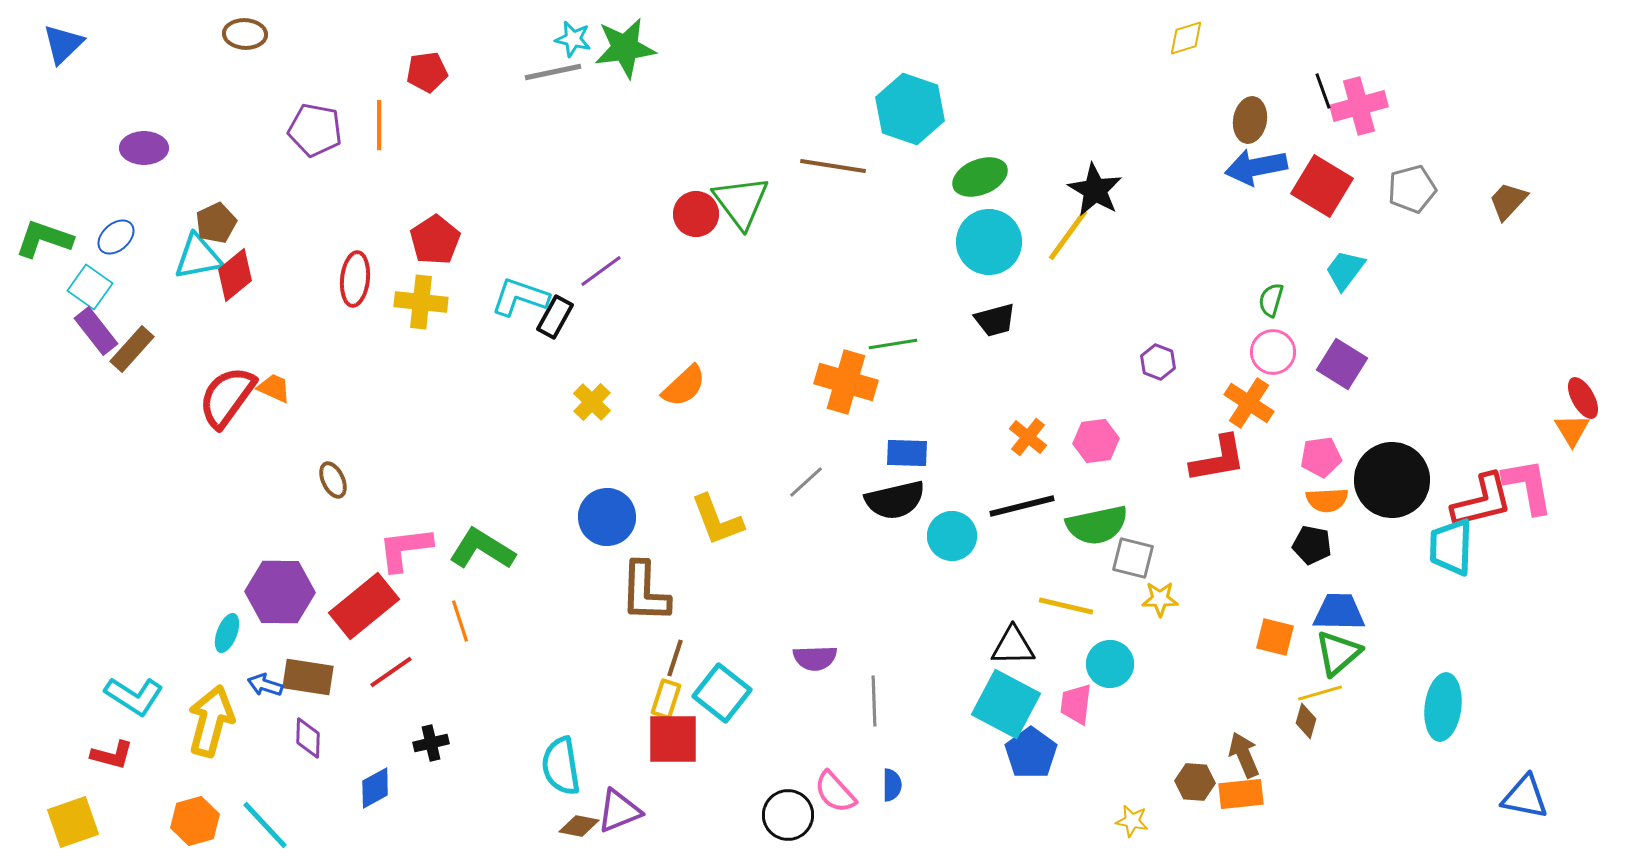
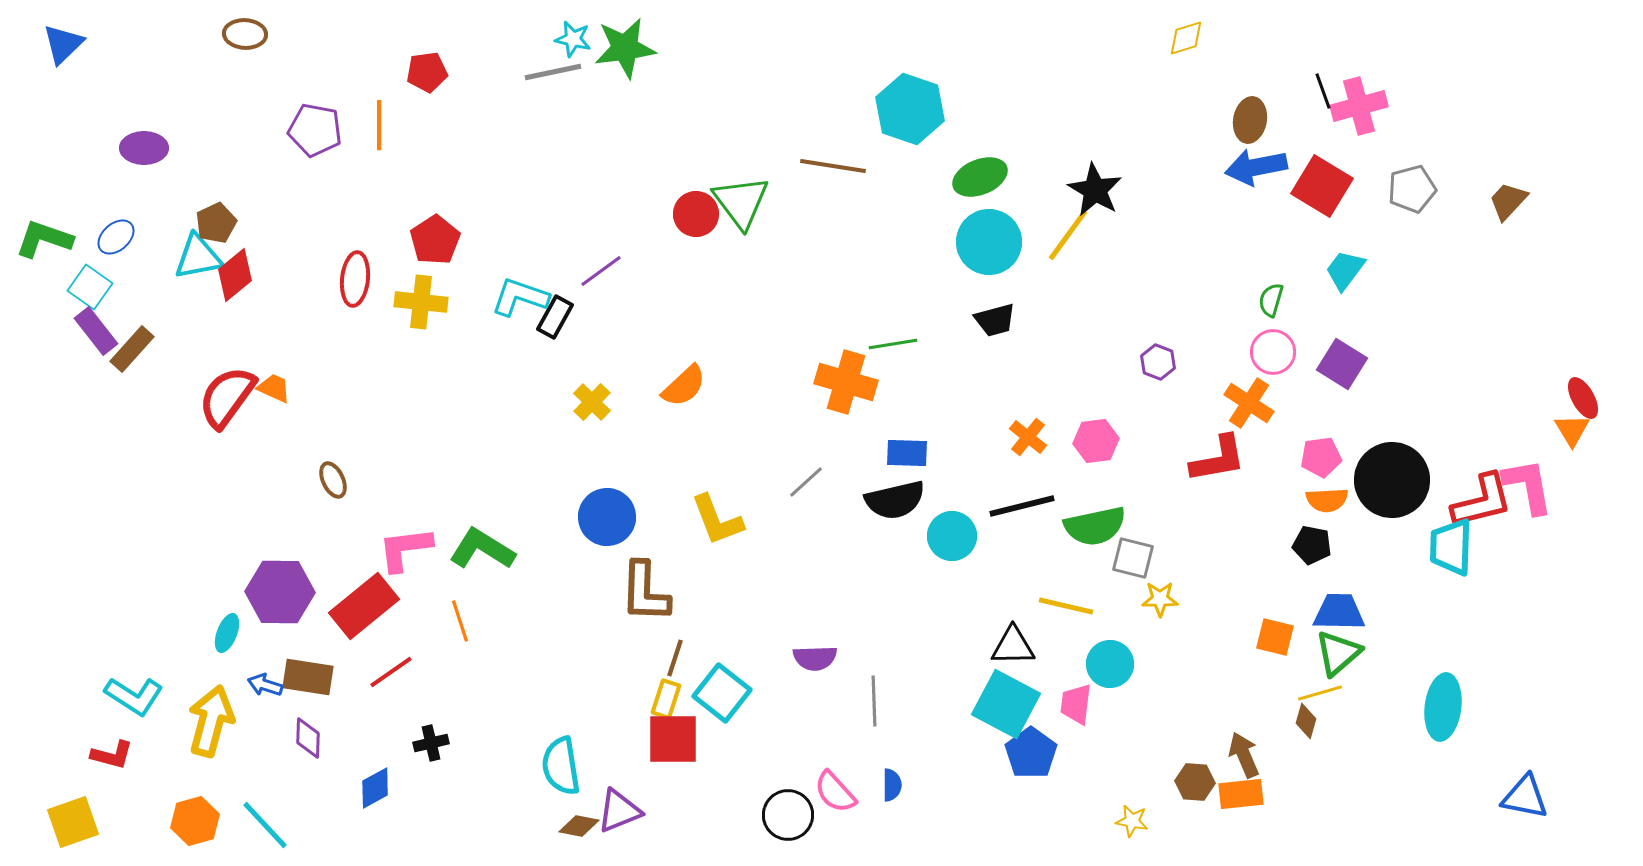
green semicircle at (1097, 525): moved 2 px left, 1 px down
